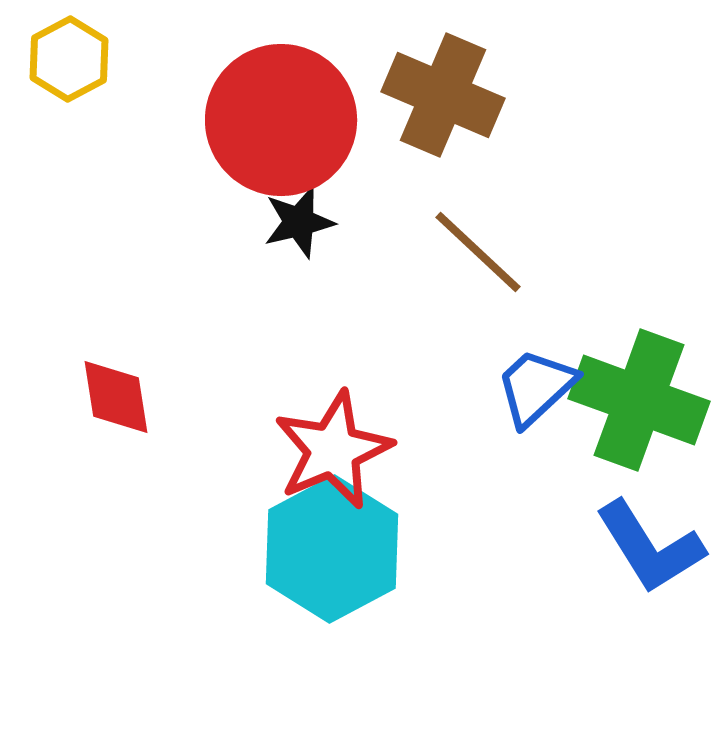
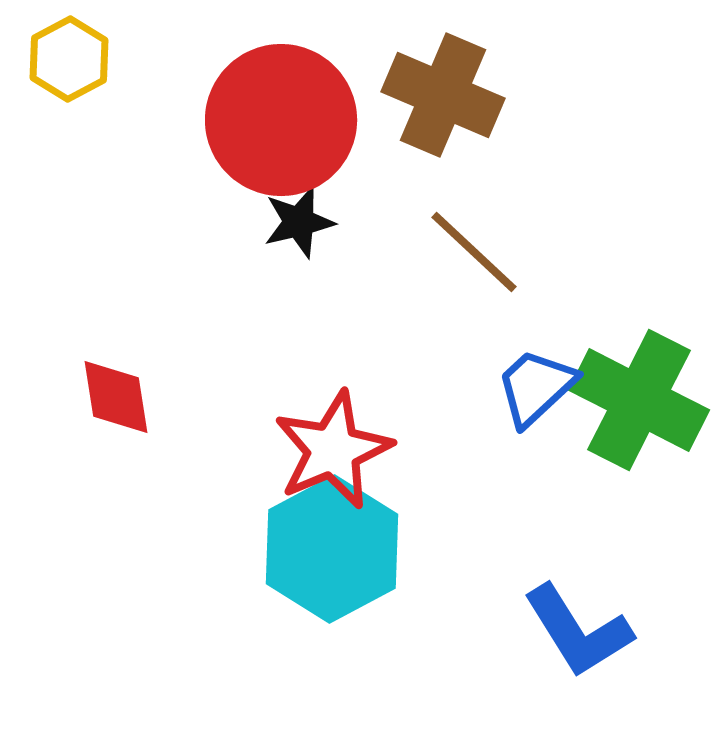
brown line: moved 4 px left
green cross: rotated 7 degrees clockwise
blue L-shape: moved 72 px left, 84 px down
